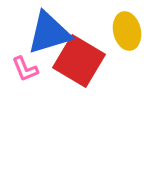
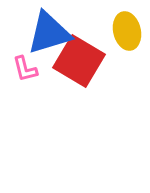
pink L-shape: rotated 8 degrees clockwise
